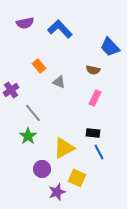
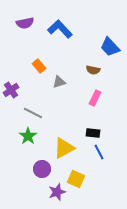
gray triangle: rotated 40 degrees counterclockwise
gray line: rotated 24 degrees counterclockwise
yellow square: moved 1 px left, 1 px down
